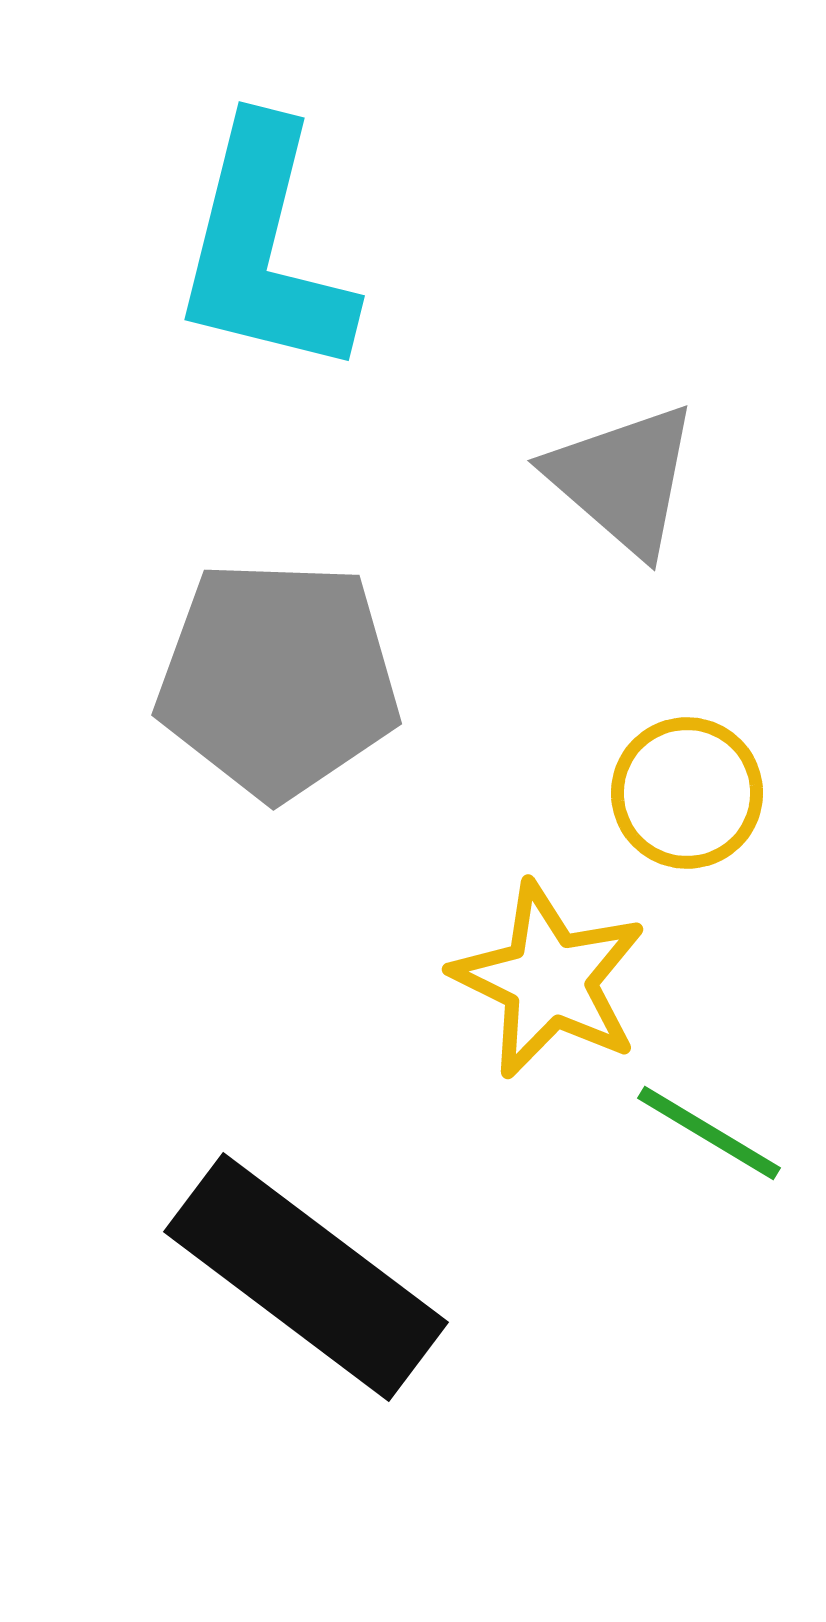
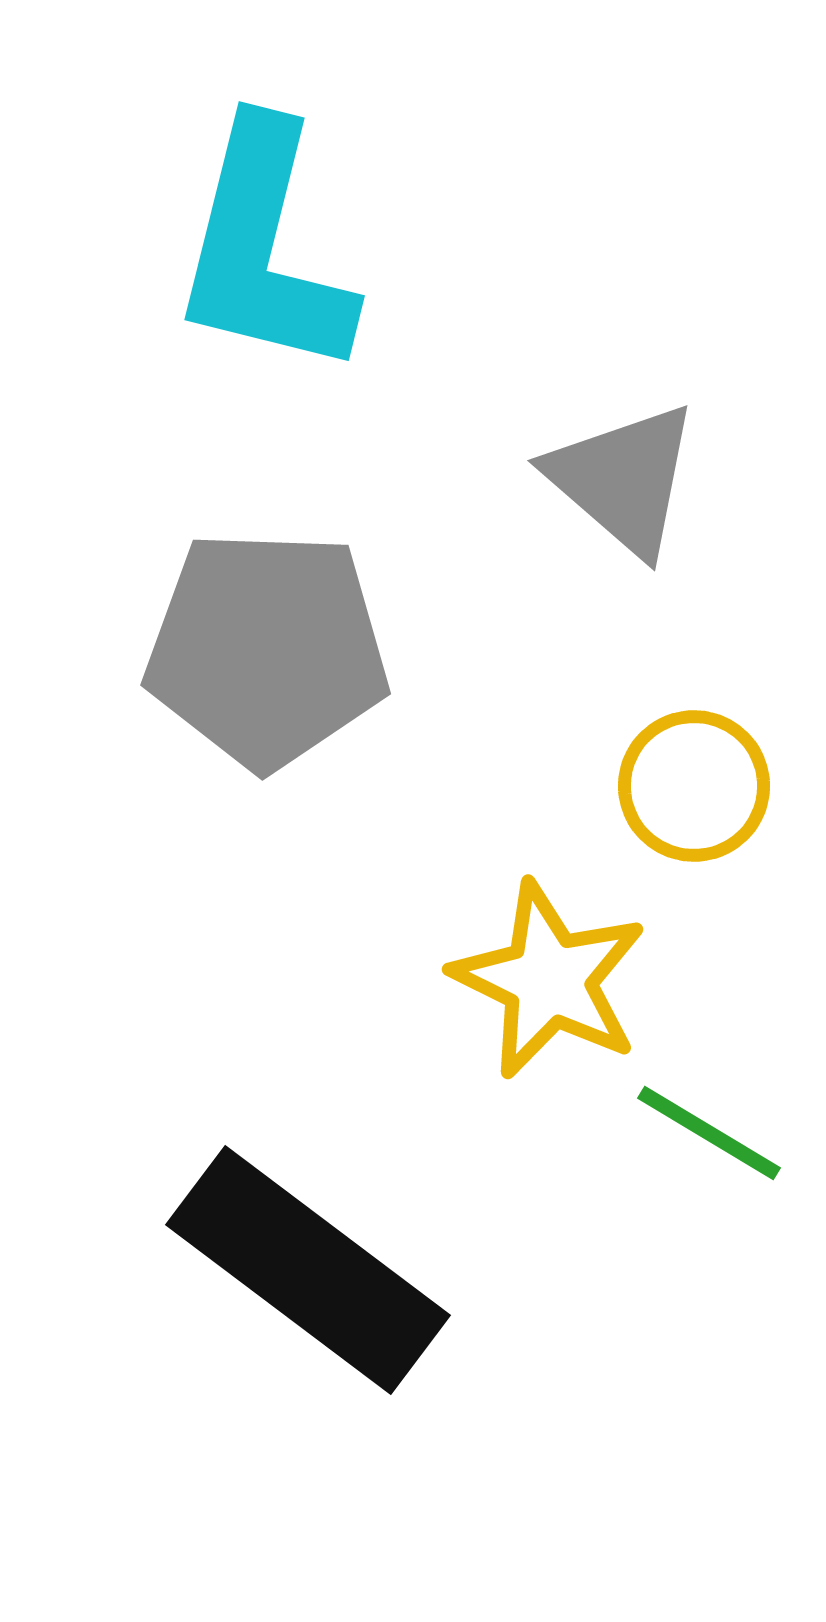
gray pentagon: moved 11 px left, 30 px up
yellow circle: moved 7 px right, 7 px up
black rectangle: moved 2 px right, 7 px up
